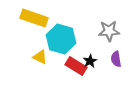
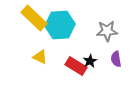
yellow rectangle: rotated 24 degrees clockwise
gray star: moved 2 px left
cyan hexagon: moved 1 px left, 14 px up; rotated 20 degrees counterclockwise
